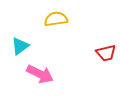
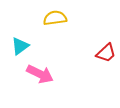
yellow semicircle: moved 1 px left, 1 px up
red trapezoid: rotated 30 degrees counterclockwise
